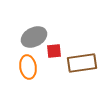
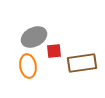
orange ellipse: moved 1 px up
